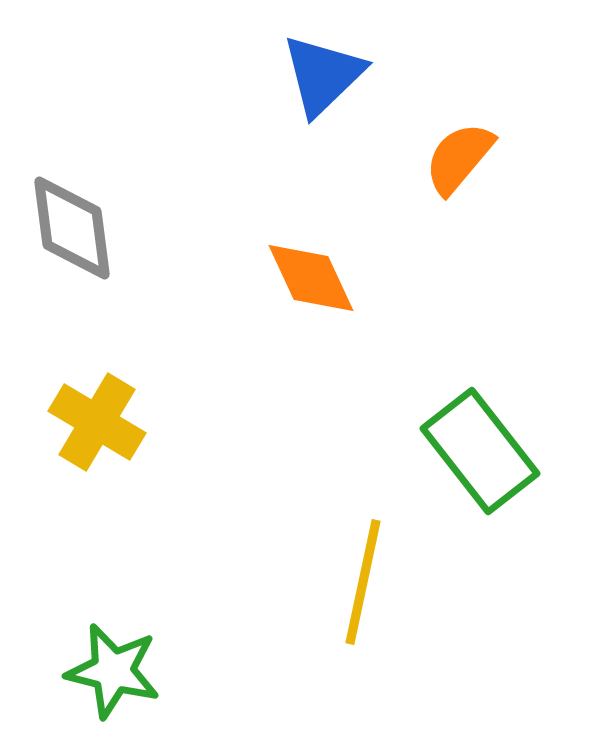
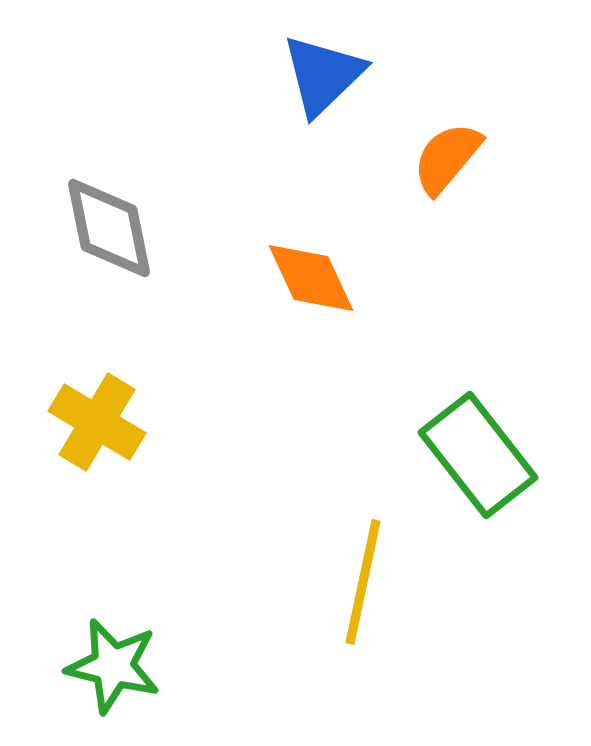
orange semicircle: moved 12 px left
gray diamond: moved 37 px right; rotated 4 degrees counterclockwise
green rectangle: moved 2 px left, 4 px down
green star: moved 5 px up
